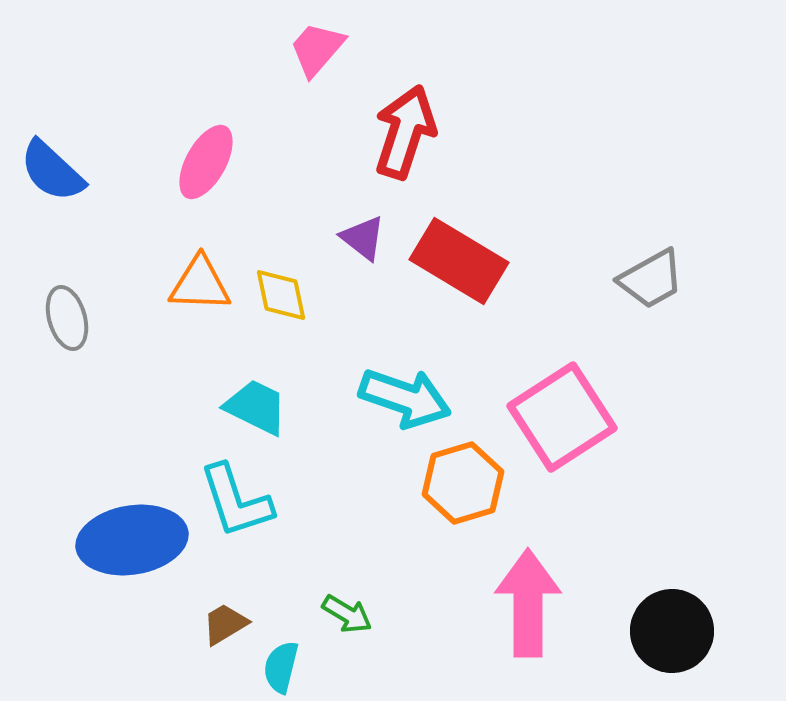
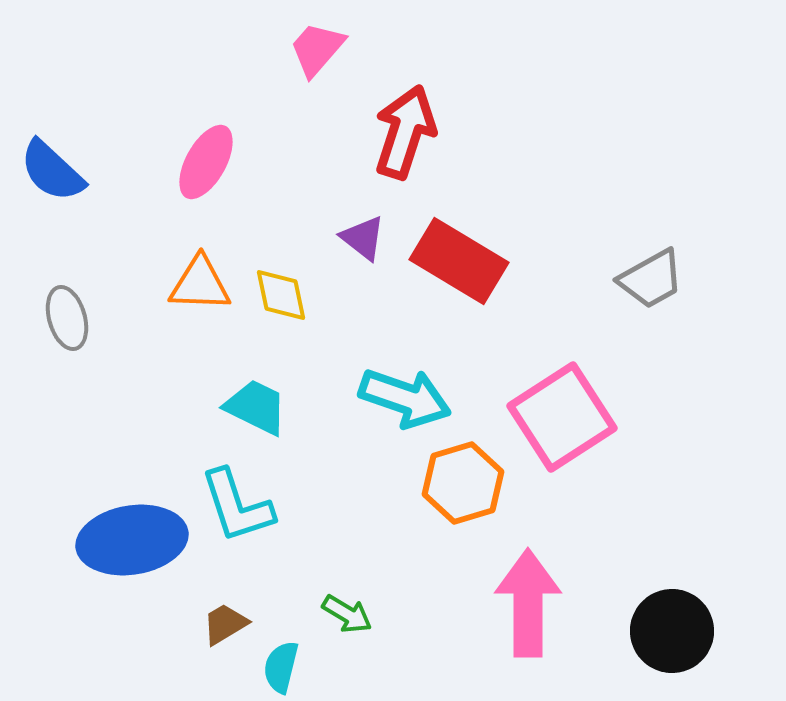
cyan L-shape: moved 1 px right, 5 px down
